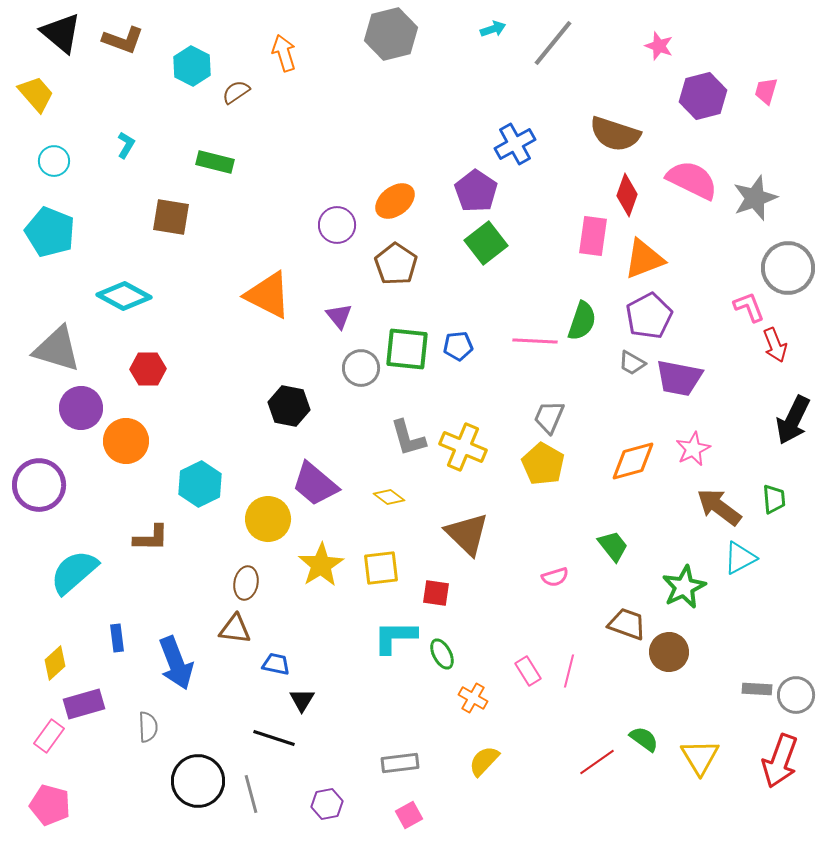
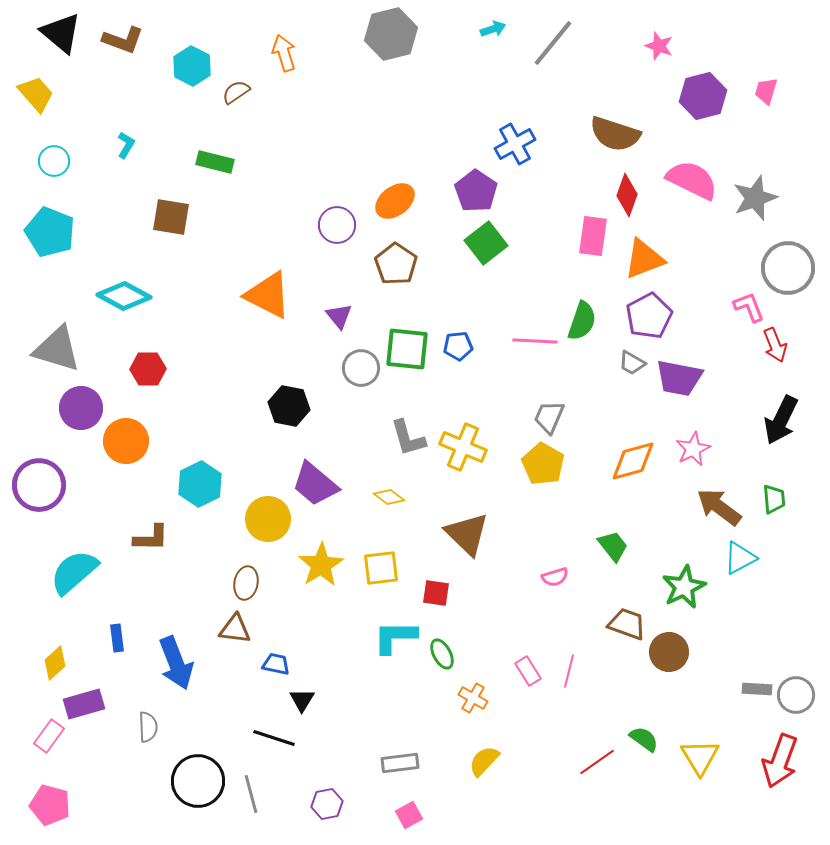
black arrow at (793, 420): moved 12 px left
